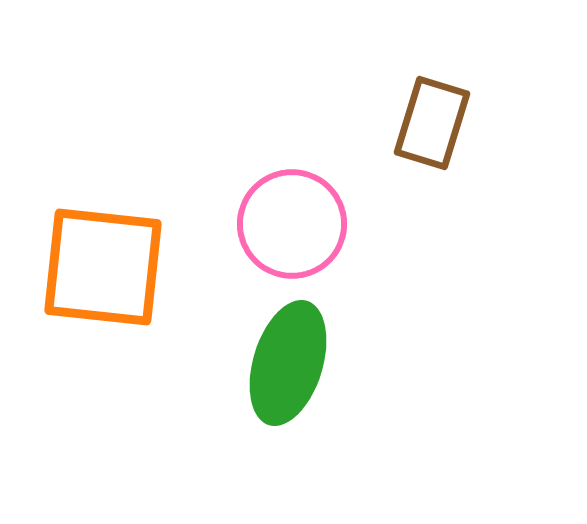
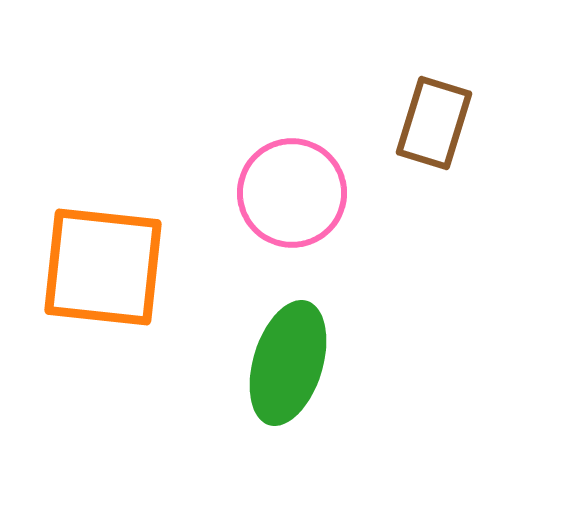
brown rectangle: moved 2 px right
pink circle: moved 31 px up
